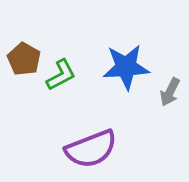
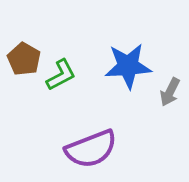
blue star: moved 2 px right, 1 px up
